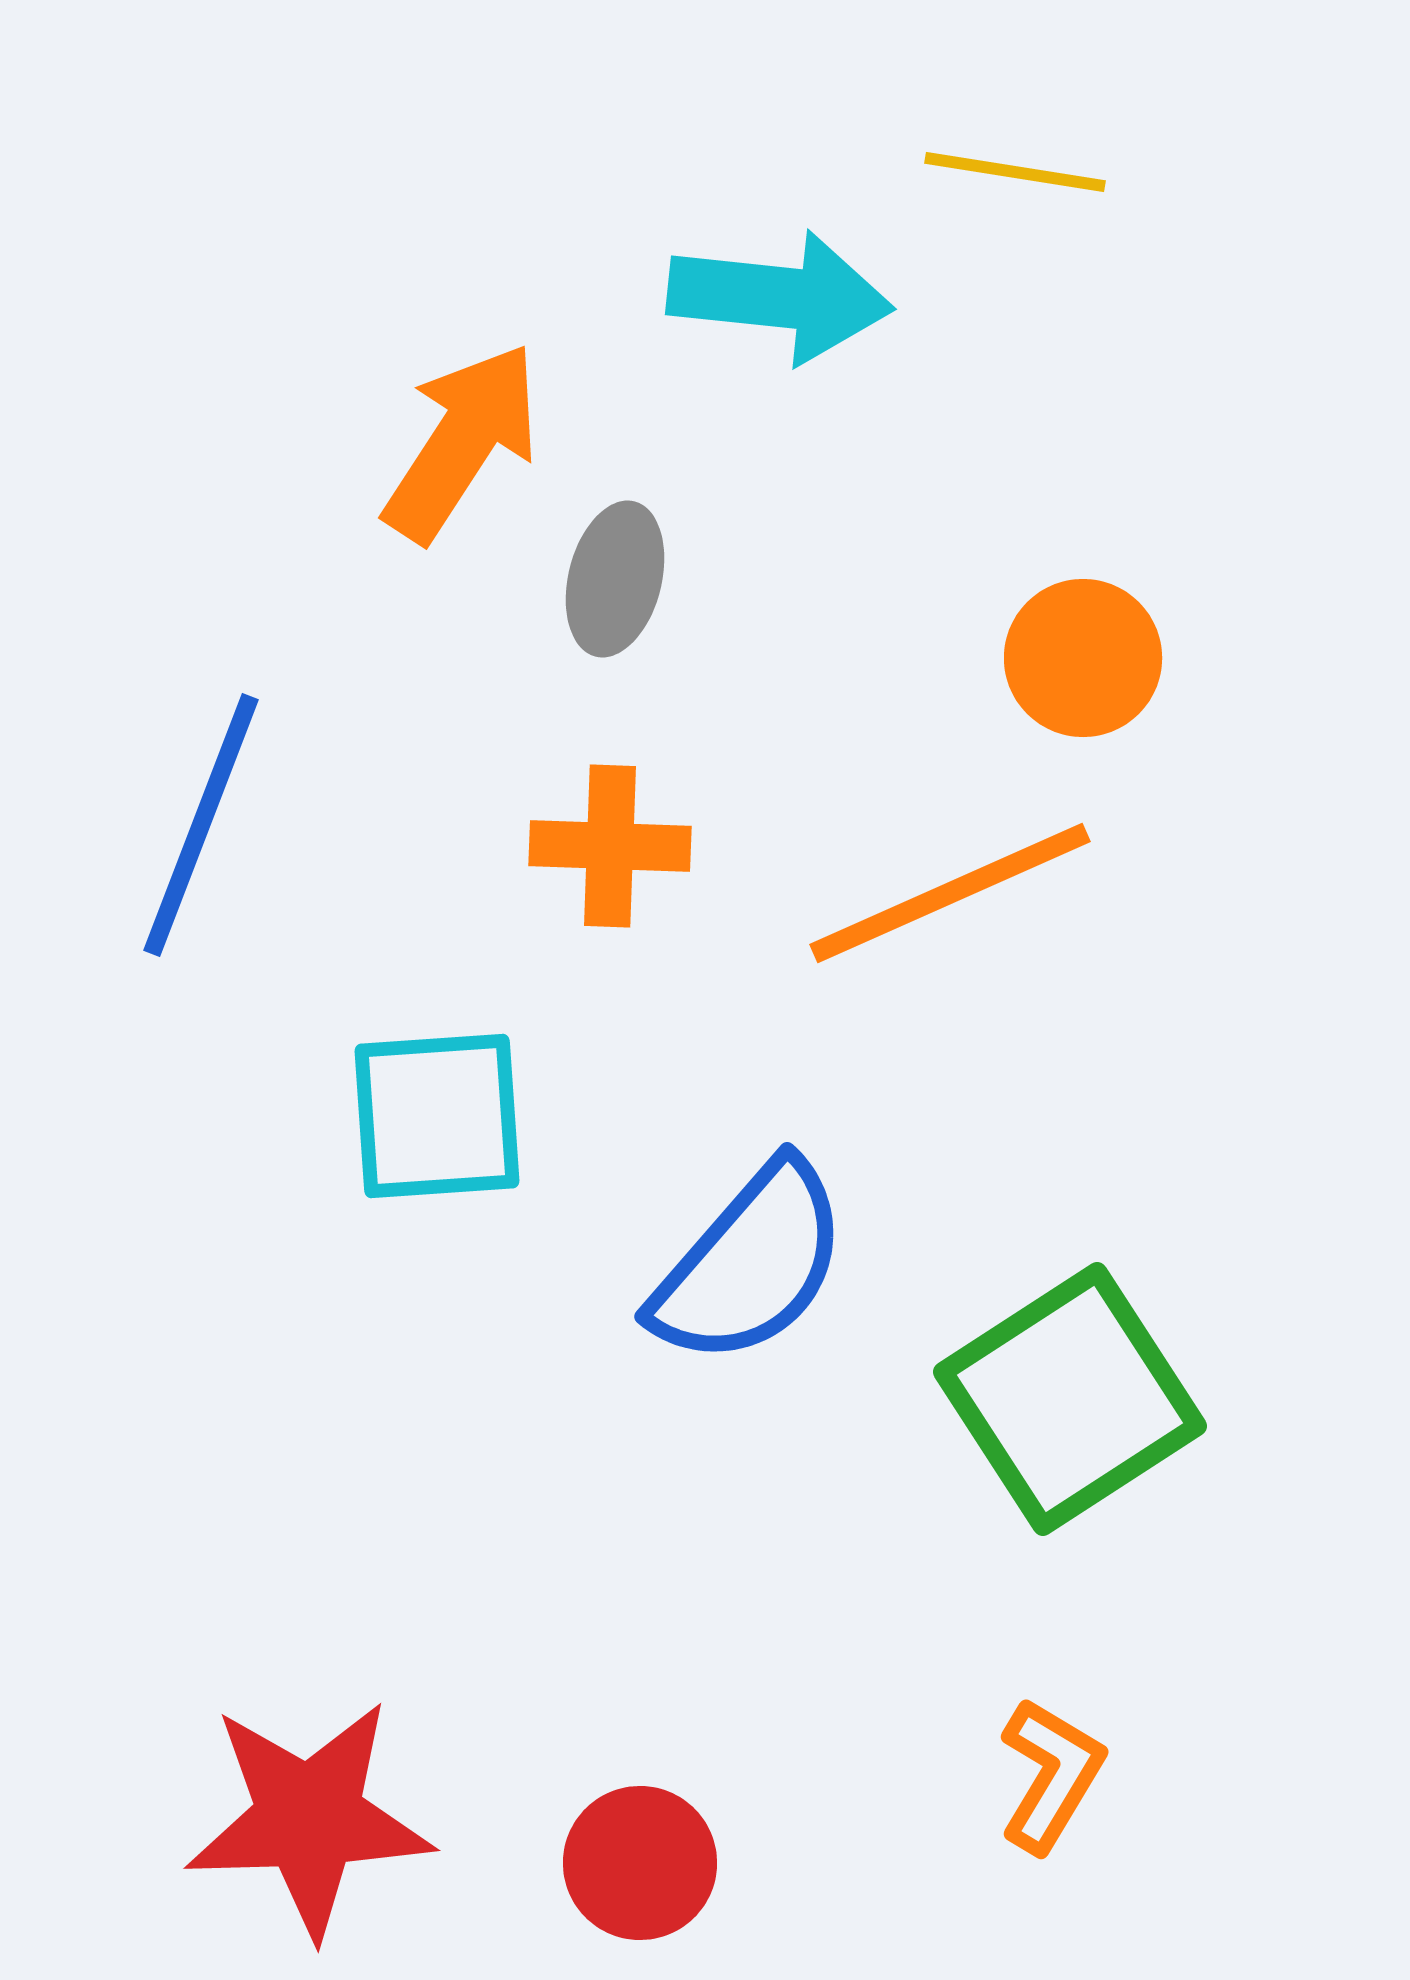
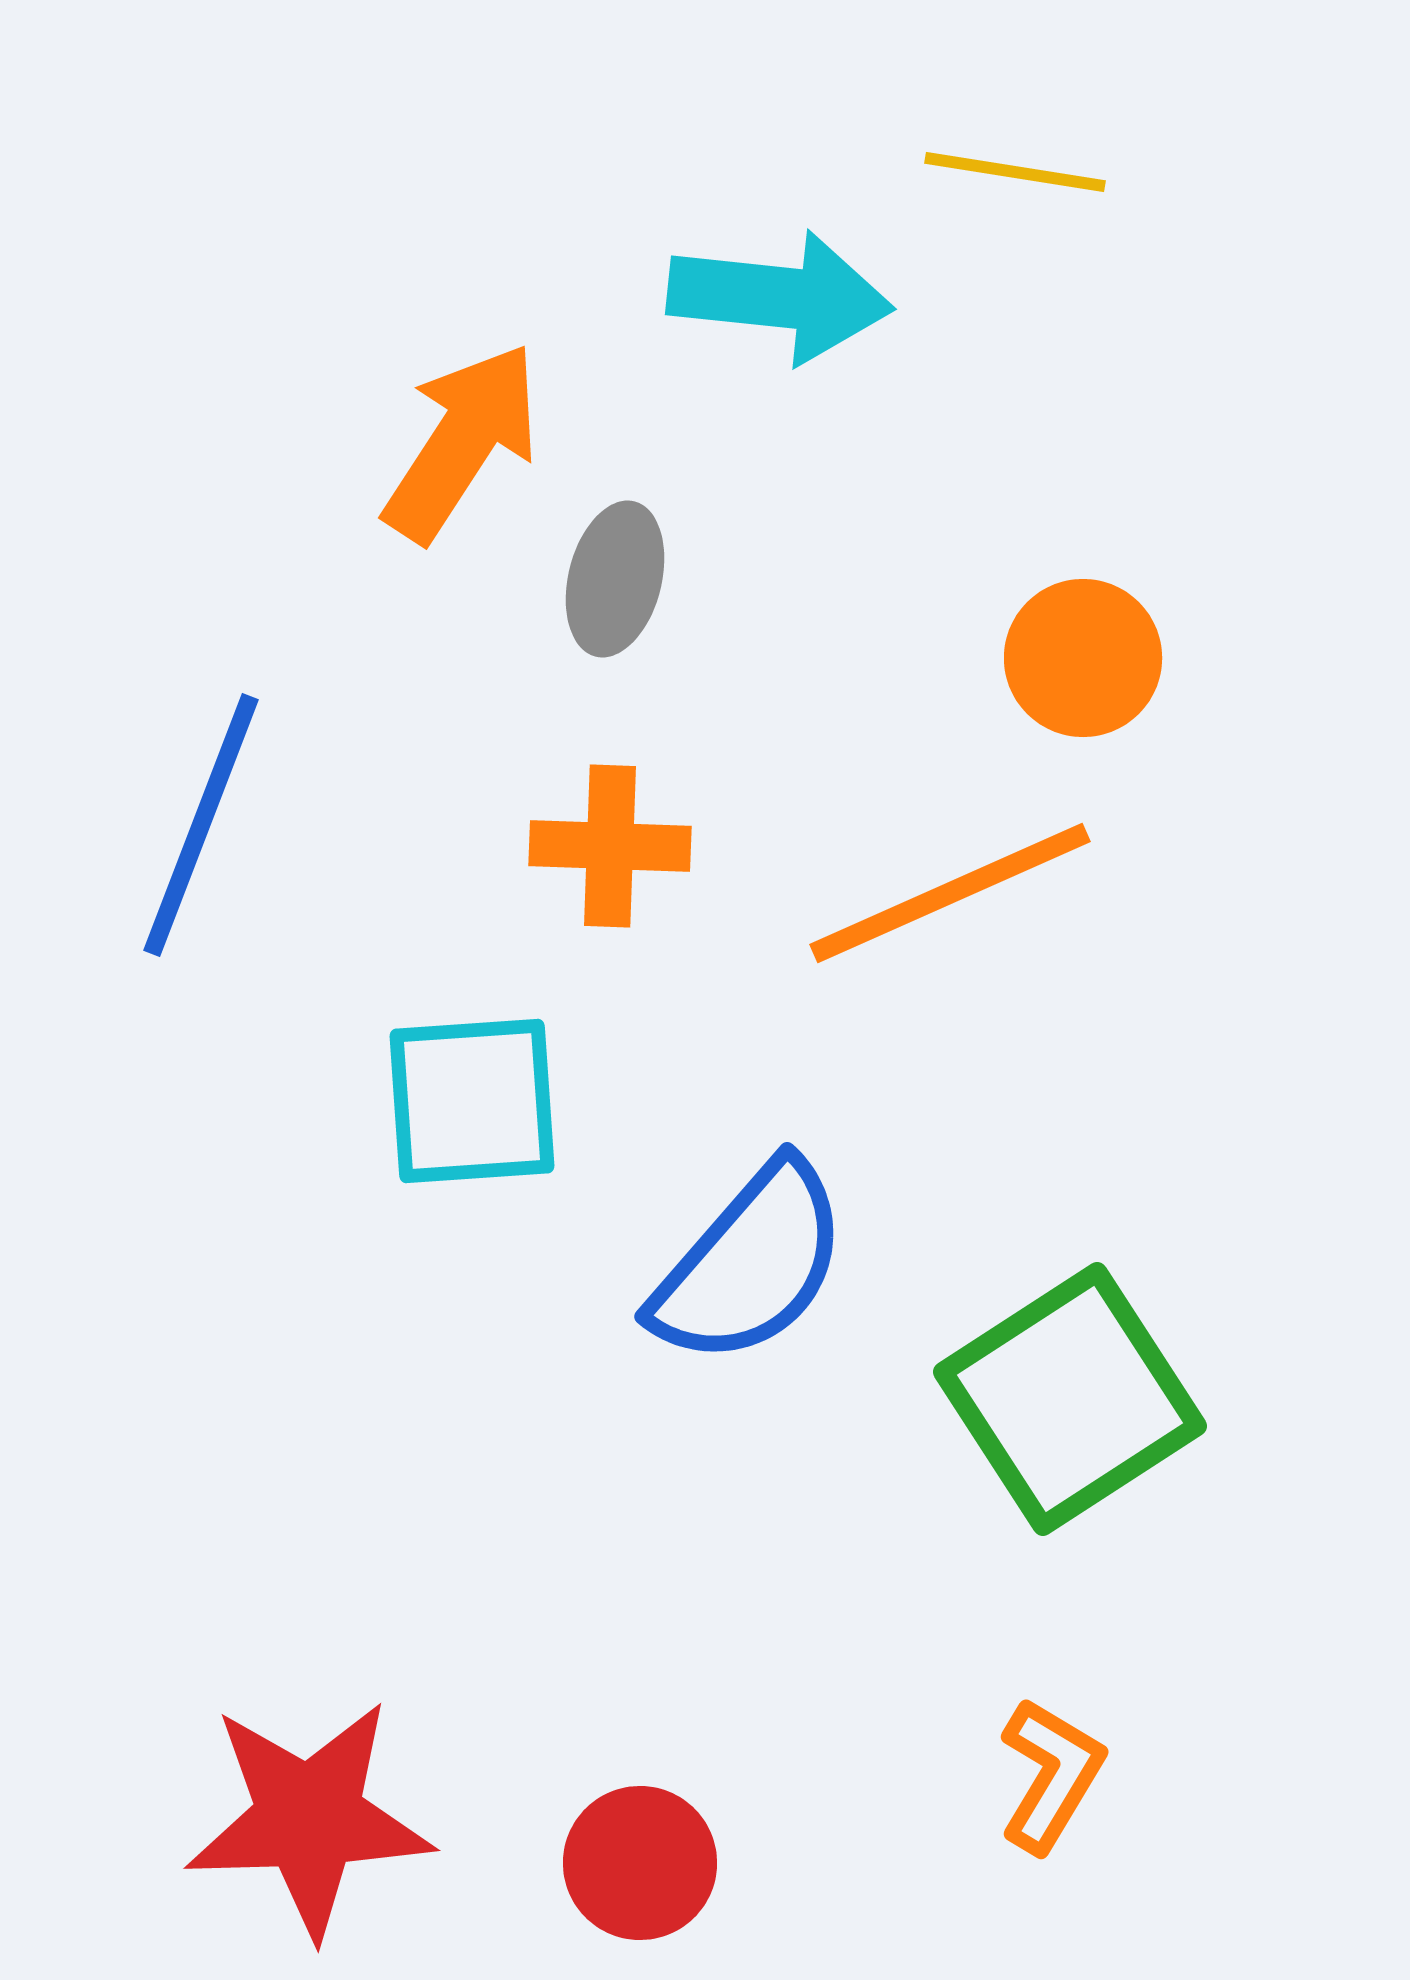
cyan square: moved 35 px right, 15 px up
